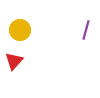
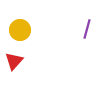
purple line: moved 1 px right, 1 px up
